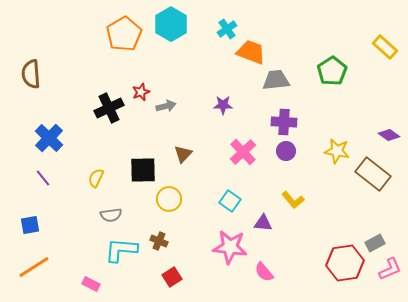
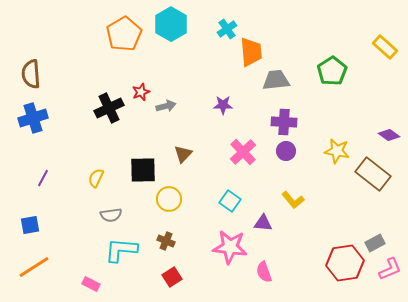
orange trapezoid: rotated 64 degrees clockwise
blue cross: moved 16 px left, 20 px up; rotated 28 degrees clockwise
purple line: rotated 66 degrees clockwise
brown cross: moved 7 px right
pink semicircle: rotated 20 degrees clockwise
